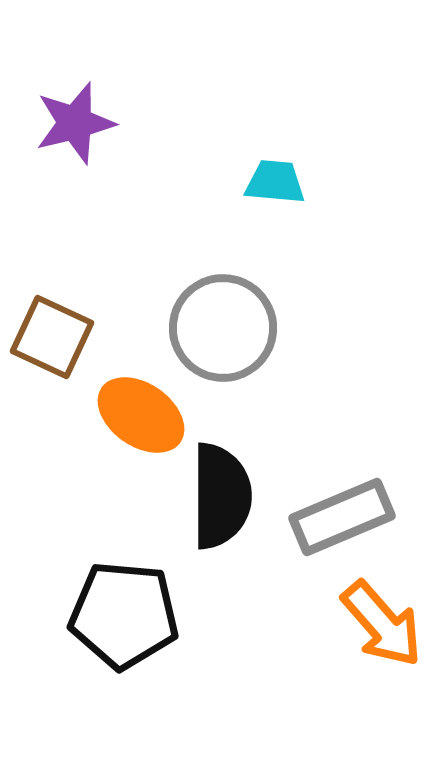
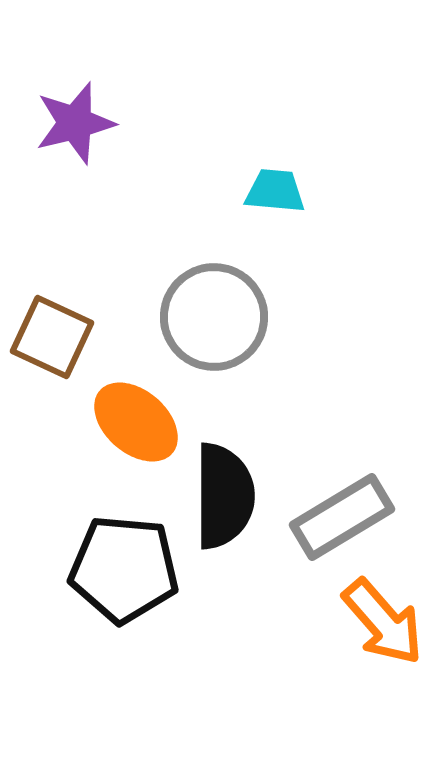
cyan trapezoid: moved 9 px down
gray circle: moved 9 px left, 11 px up
orange ellipse: moved 5 px left, 7 px down; rotated 6 degrees clockwise
black semicircle: moved 3 px right
gray rectangle: rotated 8 degrees counterclockwise
black pentagon: moved 46 px up
orange arrow: moved 1 px right, 2 px up
